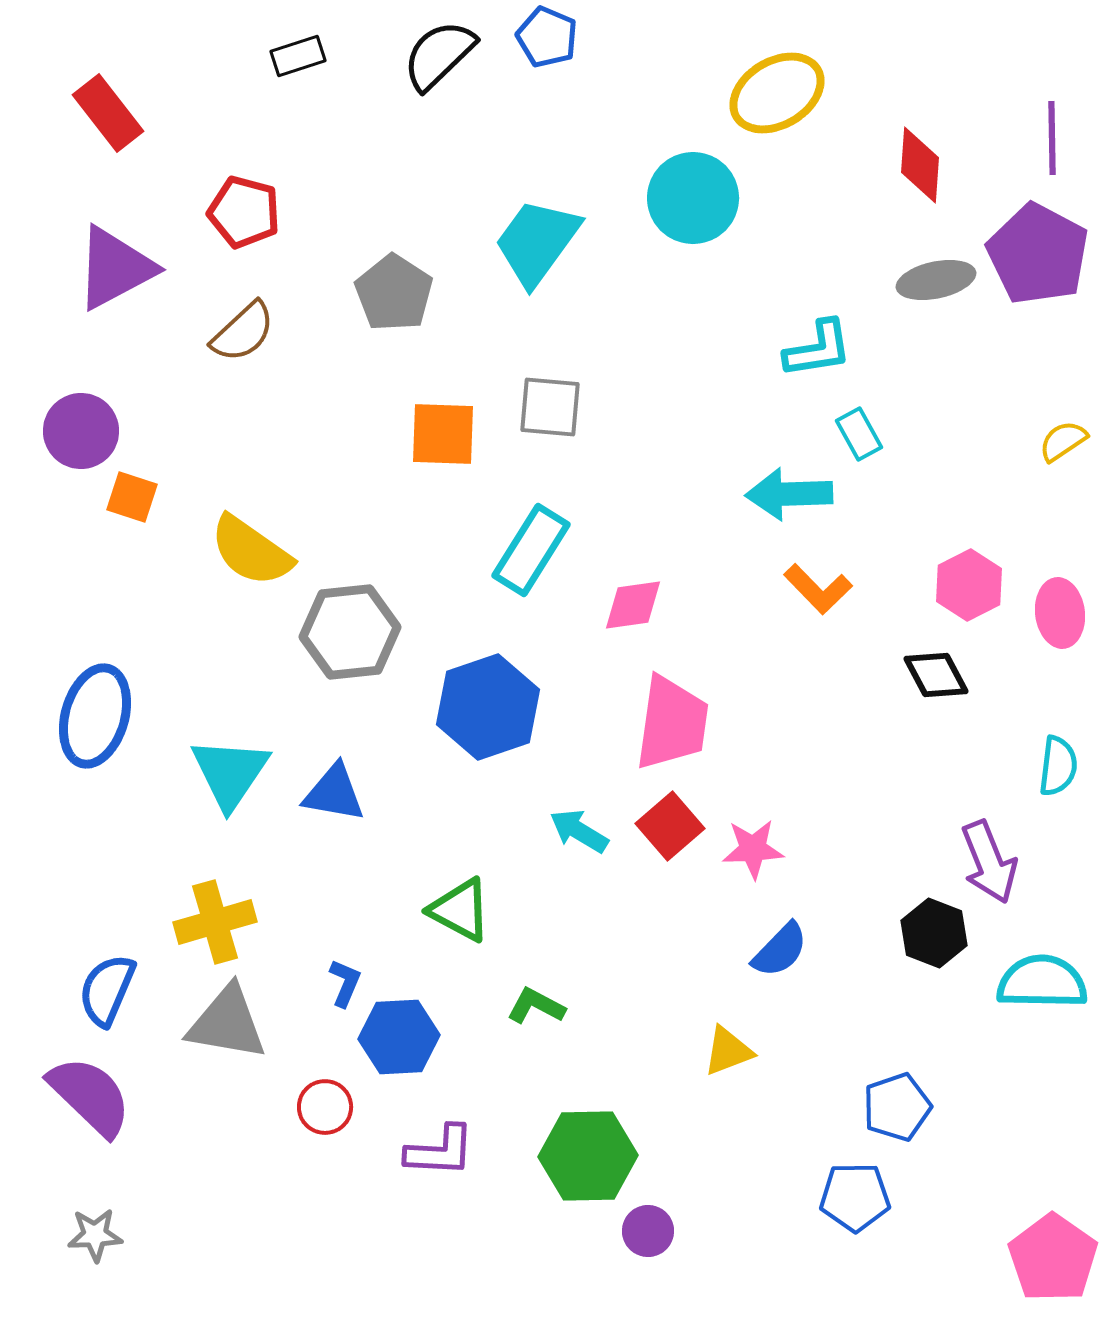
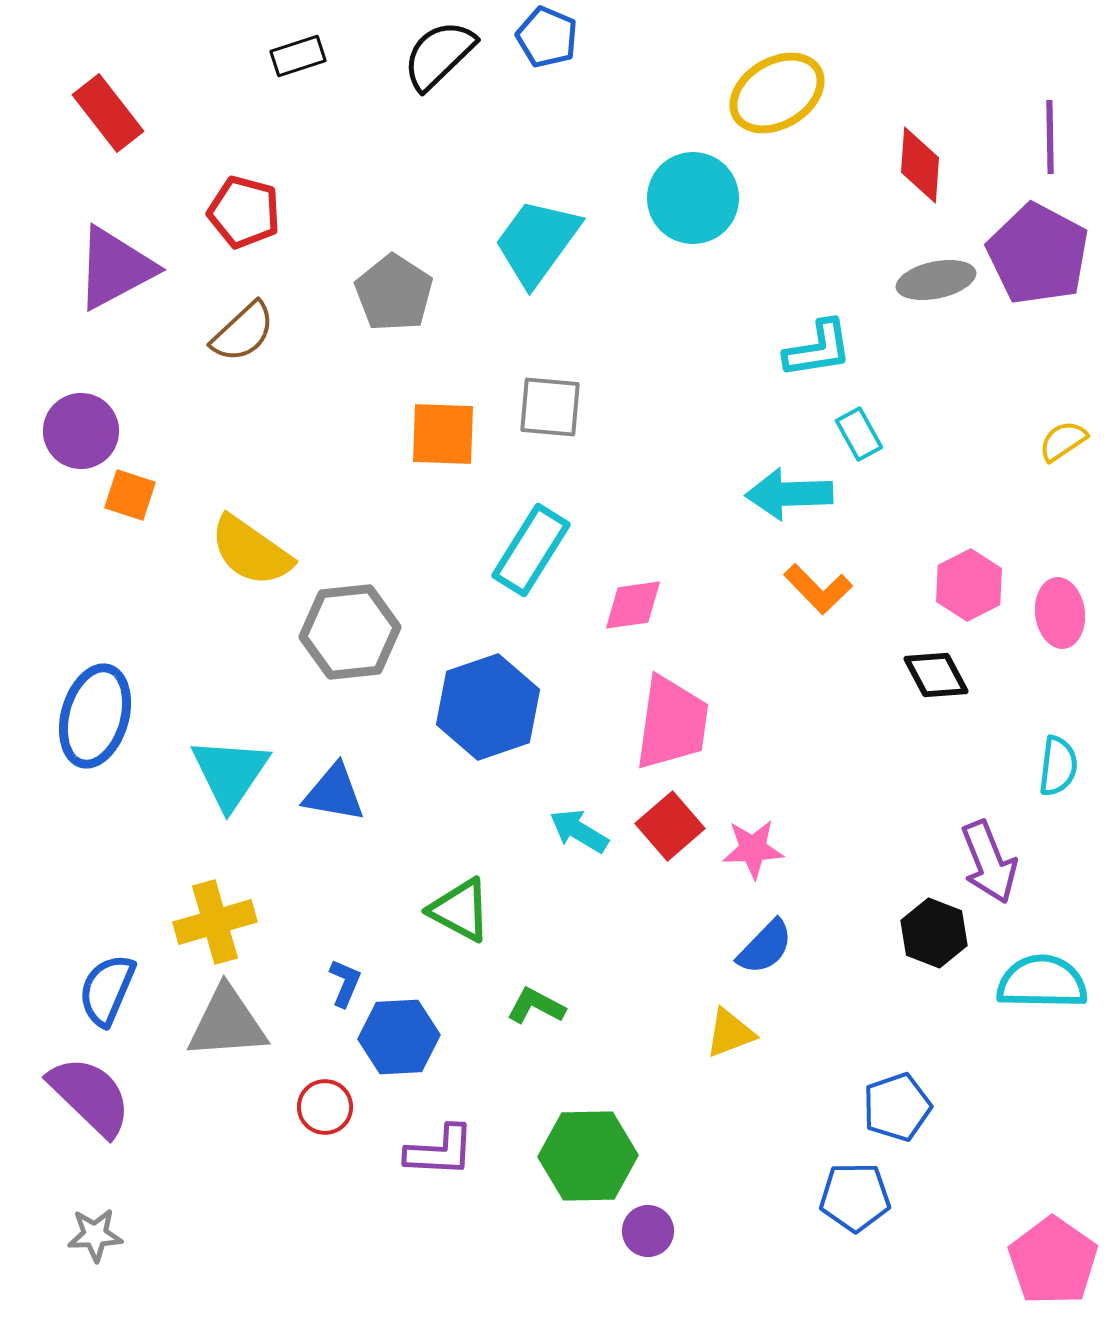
purple line at (1052, 138): moved 2 px left, 1 px up
orange square at (132, 497): moved 2 px left, 2 px up
blue semicircle at (780, 950): moved 15 px left, 3 px up
gray triangle at (227, 1023): rotated 14 degrees counterclockwise
yellow triangle at (728, 1051): moved 2 px right, 18 px up
pink pentagon at (1053, 1258): moved 3 px down
